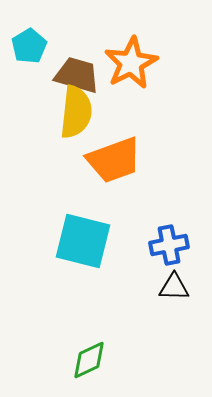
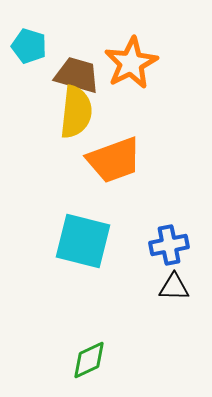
cyan pentagon: rotated 24 degrees counterclockwise
